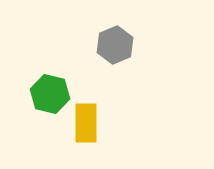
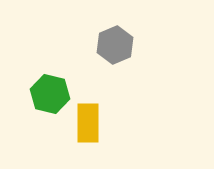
yellow rectangle: moved 2 px right
